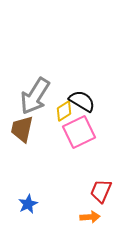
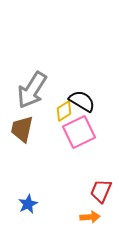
gray arrow: moved 3 px left, 6 px up
